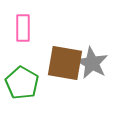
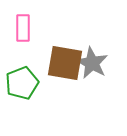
green pentagon: rotated 20 degrees clockwise
